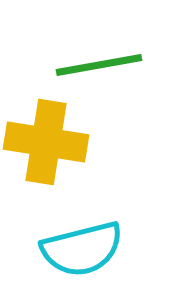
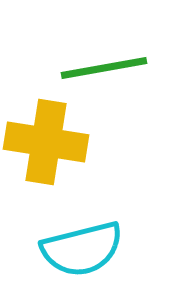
green line: moved 5 px right, 3 px down
